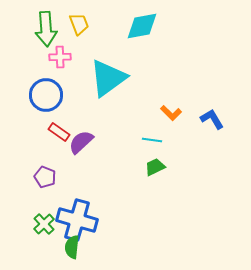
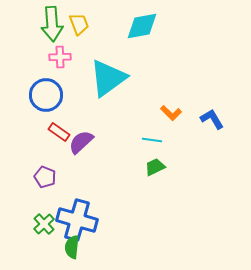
green arrow: moved 6 px right, 5 px up
